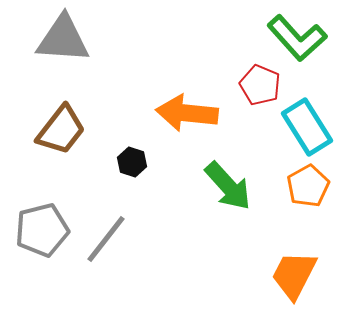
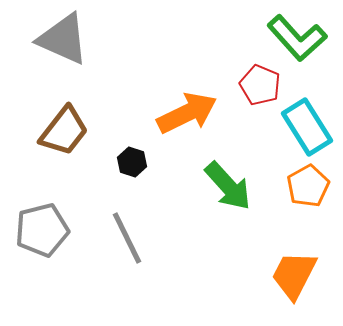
gray triangle: rotated 20 degrees clockwise
orange arrow: rotated 148 degrees clockwise
brown trapezoid: moved 3 px right, 1 px down
gray line: moved 21 px right, 1 px up; rotated 64 degrees counterclockwise
